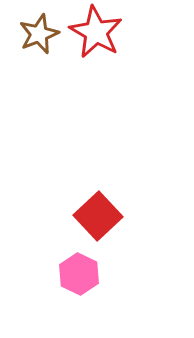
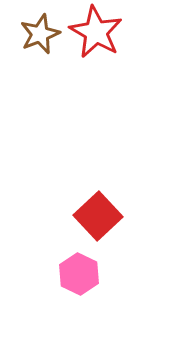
brown star: moved 1 px right
